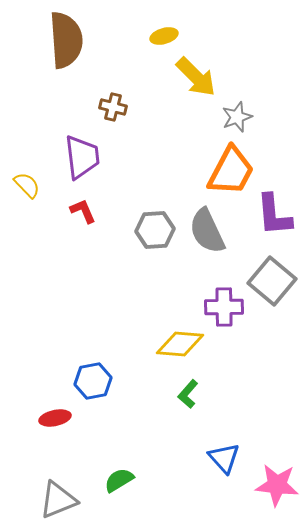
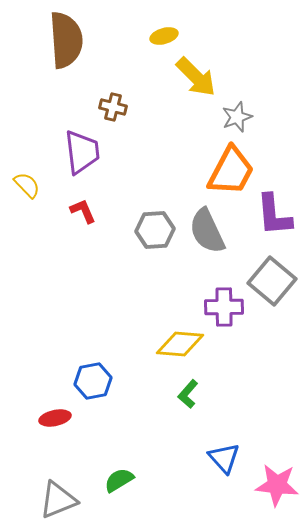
purple trapezoid: moved 5 px up
